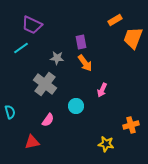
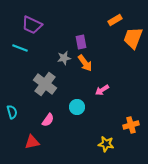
cyan line: moved 1 px left; rotated 56 degrees clockwise
gray star: moved 7 px right; rotated 16 degrees counterclockwise
pink arrow: rotated 32 degrees clockwise
cyan circle: moved 1 px right, 1 px down
cyan semicircle: moved 2 px right
